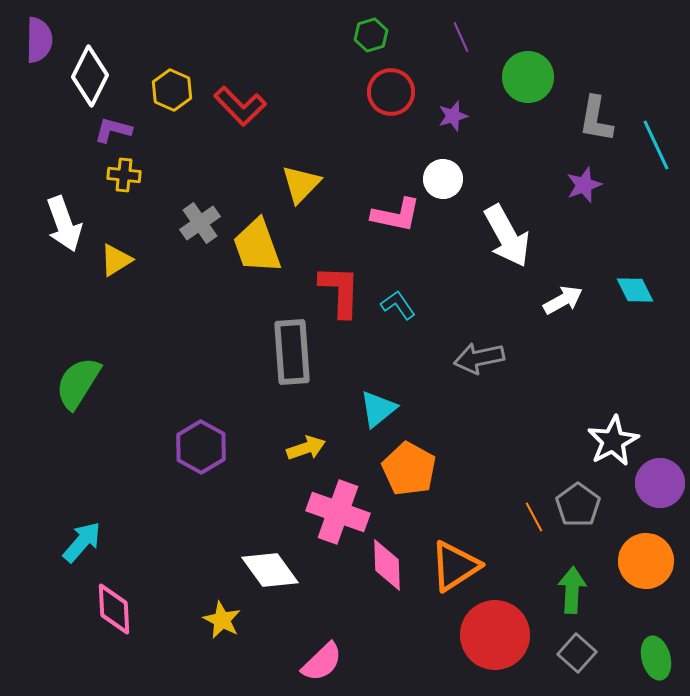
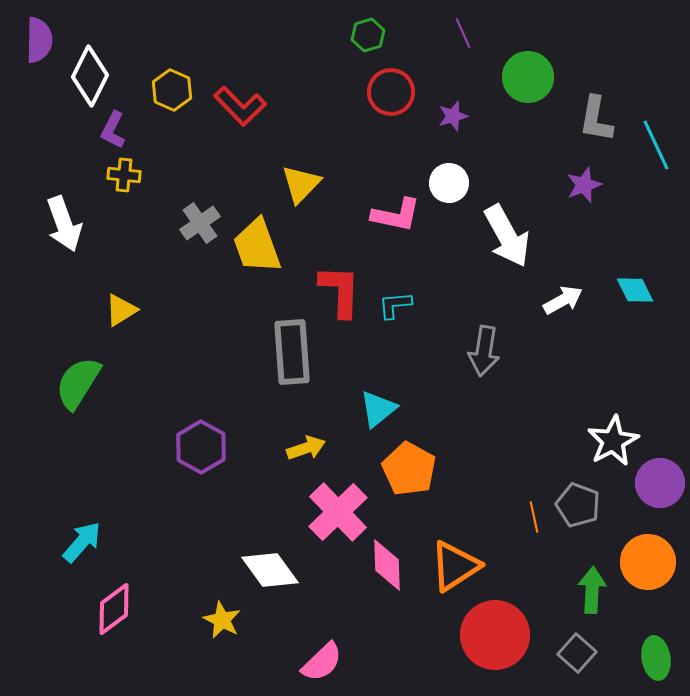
green hexagon at (371, 35): moved 3 px left
purple line at (461, 37): moved 2 px right, 4 px up
purple L-shape at (113, 130): rotated 78 degrees counterclockwise
white circle at (443, 179): moved 6 px right, 4 px down
yellow triangle at (116, 260): moved 5 px right, 50 px down
cyan L-shape at (398, 305): moved 3 px left; rotated 60 degrees counterclockwise
gray arrow at (479, 358): moved 5 px right, 7 px up; rotated 69 degrees counterclockwise
gray pentagon at (578, 505): rotated 15 degrees counterclockwise
pink cross at (338, 512): rotated 26 degrees clockwise
orange line at (534, 517): rotated 16 degrees clockwise
orange circle at (646, 561): moved 2 px right, 1 px down
green arrow at (572, 590): moved 20 px right
pink diamond at (114, 609): rotated 56 degrees clockwise
green ellipse at (656, 658): rotated 6 degrees clockwise
